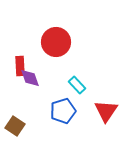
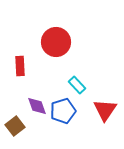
purple diamond: moved 7 px right, 28 px down
red triangle: moved 1 px left, 1 px up
brown square: rotated 18 degrees clockwise
